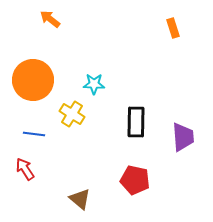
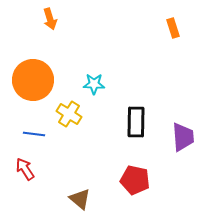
orange arrow: rotated 145 degrees counterclockwise
yellow cross: moved 3 px left
